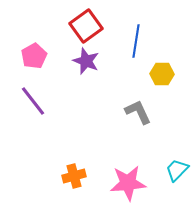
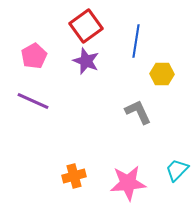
purple line: rotated 28 degrees counterclockwise
